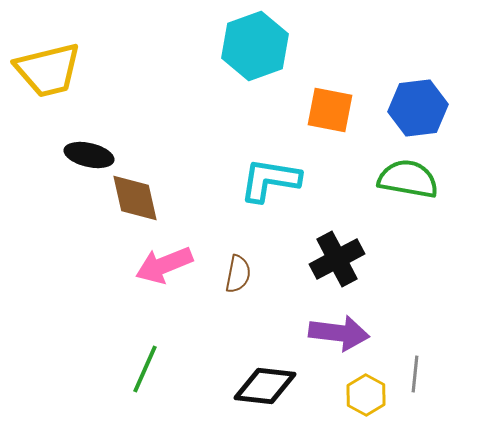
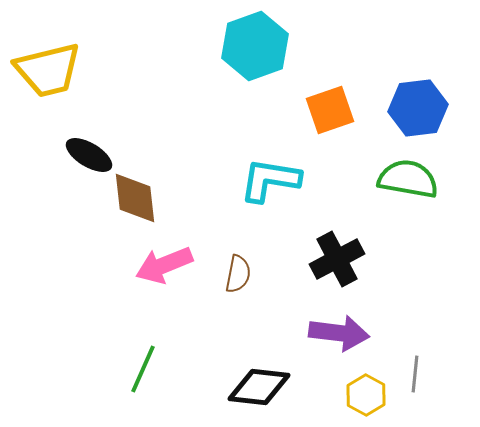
orange square: rotated 30 degrees counterclockwise
black ellipse: rotated 18 degrees clockwise
brown diamond: rotated 6 degrees clockwise
green line: moved 2 px left
black diamond: moved 6 px left, 1 px down
